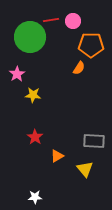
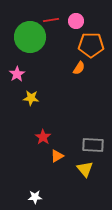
pink circle: moved 3 px right
yellow star: moved 2 px left, 3 px down
red star: moved 8 px right
gray rectangle: moved 1 px left, 4 px down
